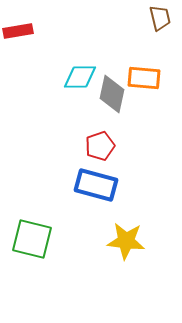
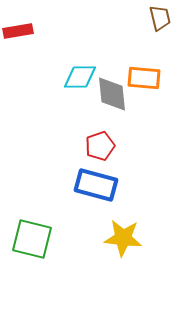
gray diamond: rotated 18 degrees counterclockwise
yellow star: moved 3 px left, 3 px up
